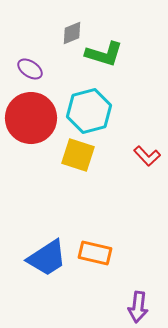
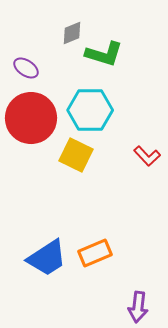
purple ellipse: moved 4 px left, 1 px up
cyan hexagon: moved 1 px right, 1 px up; rotated 15 degrees clockwise
yellow square: moved 2 px left; rotated 8 degrees clockwise
orange rectangle: rotated 36 degrees counterclockwise
